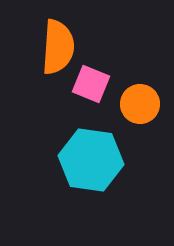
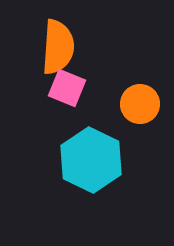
pink square: moved 24 px left, 4 px down
cyan hexagon: rotated 18 degrees clockwise
